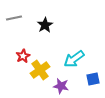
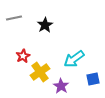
yellow cross: moved 2 px down
purple star: rotated 21 degrees clockwise
